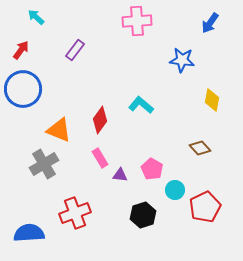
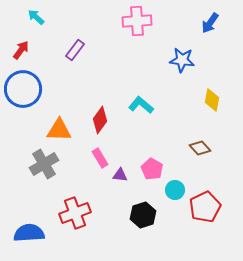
orange triangle: rotated 20 degrees counterclockwise
